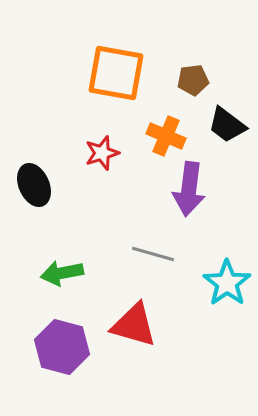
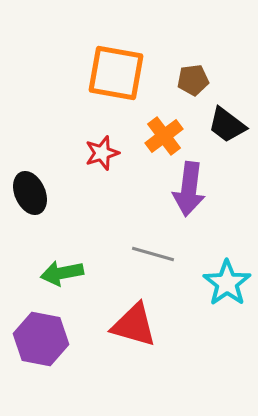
orange cross: moved 2 px left; rotated 30 degrees clockwise
black ellipse: moved 4 px left, 8 px down
purple hexagon: moved 21 px left, 8 px up; rotated 4 degrees counterclockwise
